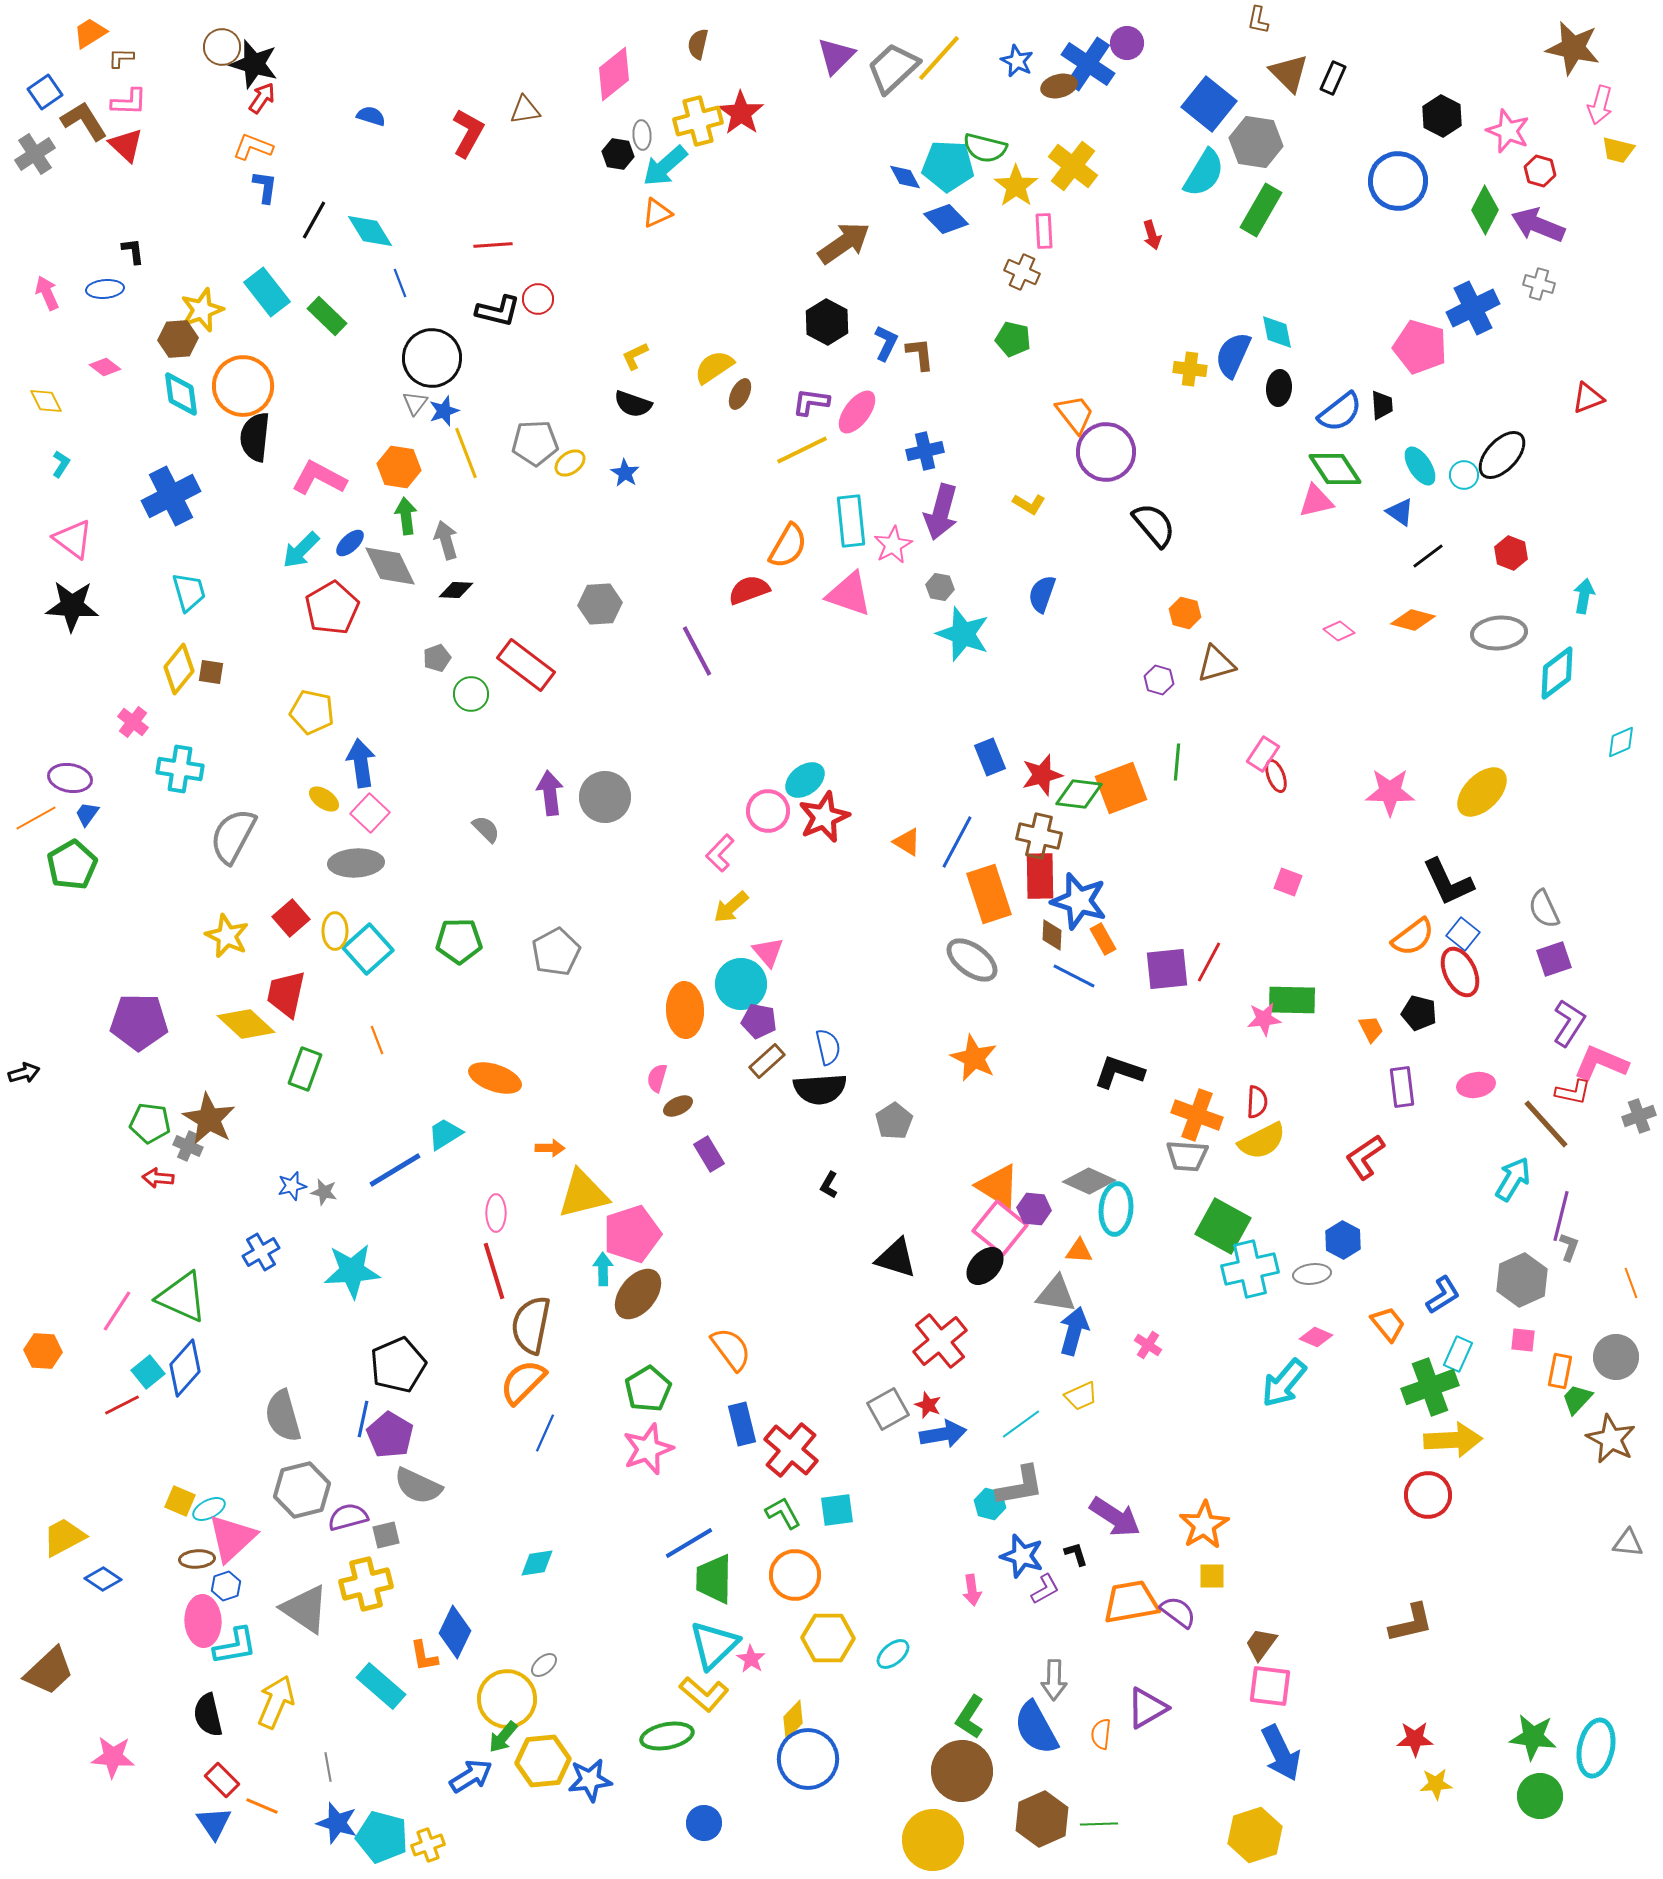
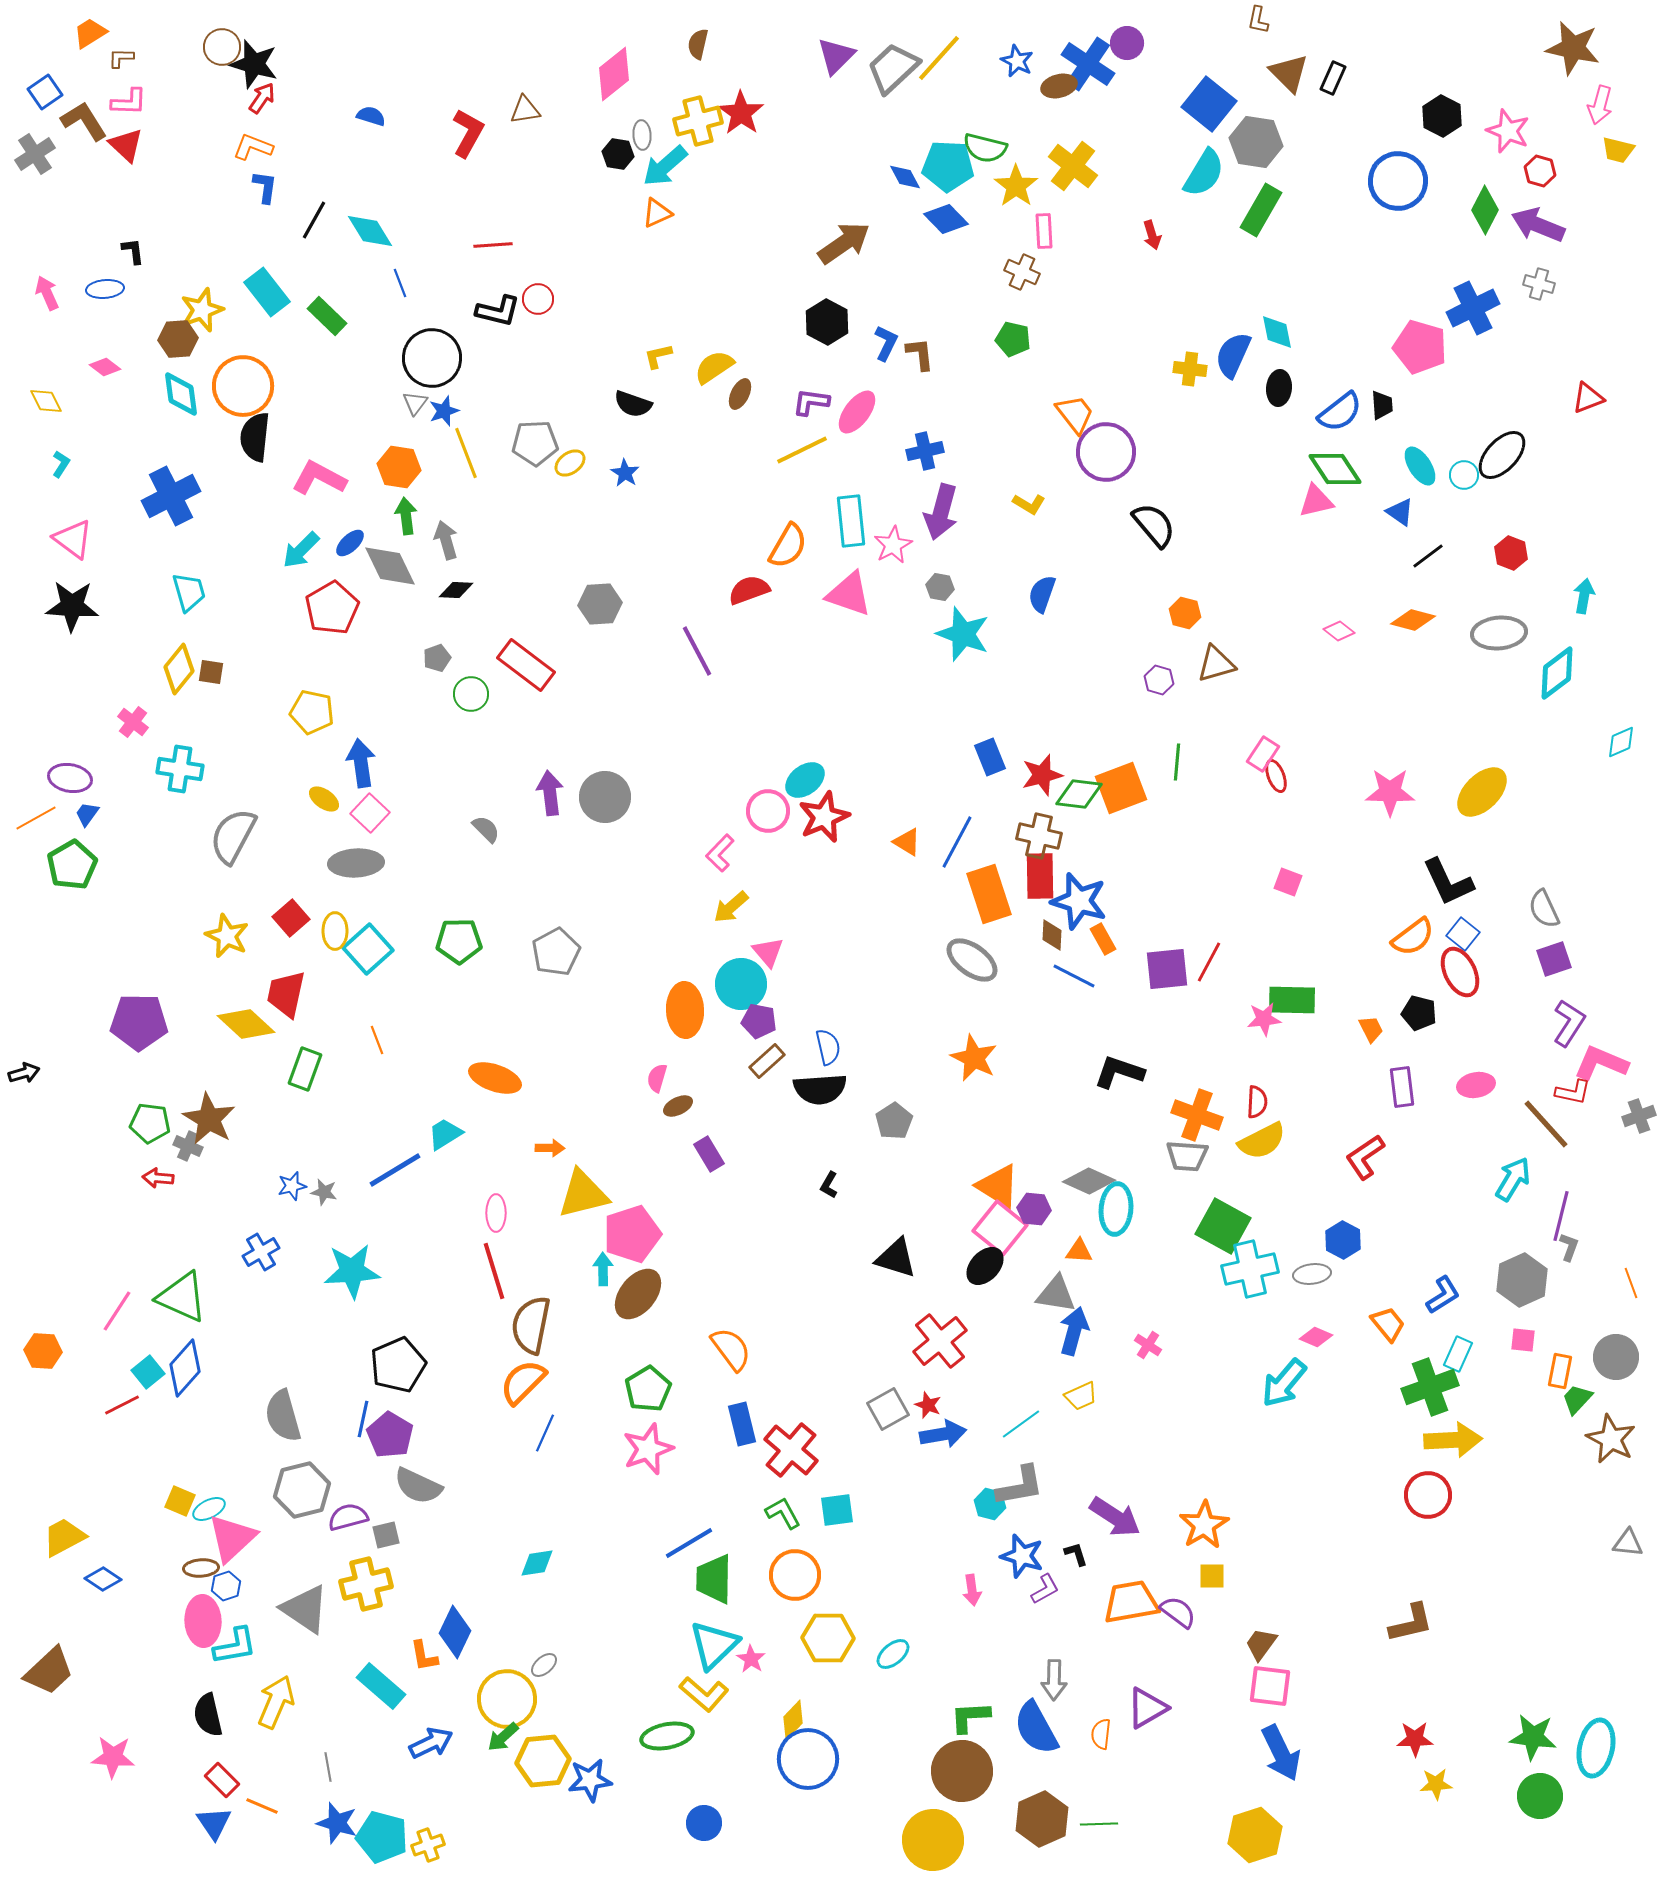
yellow L-shape at (635, 356): moved 23 px right; rotated 12 degrees clockwise
brown ellipse at (197, 1559): moved 4 px right, 9 px down
green L-shape at (970, 1717): rotated 54 degrees clockwise
green arrow at (503, 1737): rotated 8 degrees clockwise
blue arrow at (471, 1776): moved 40 px left, 33 px up; rotated 6 degrees clockwise
